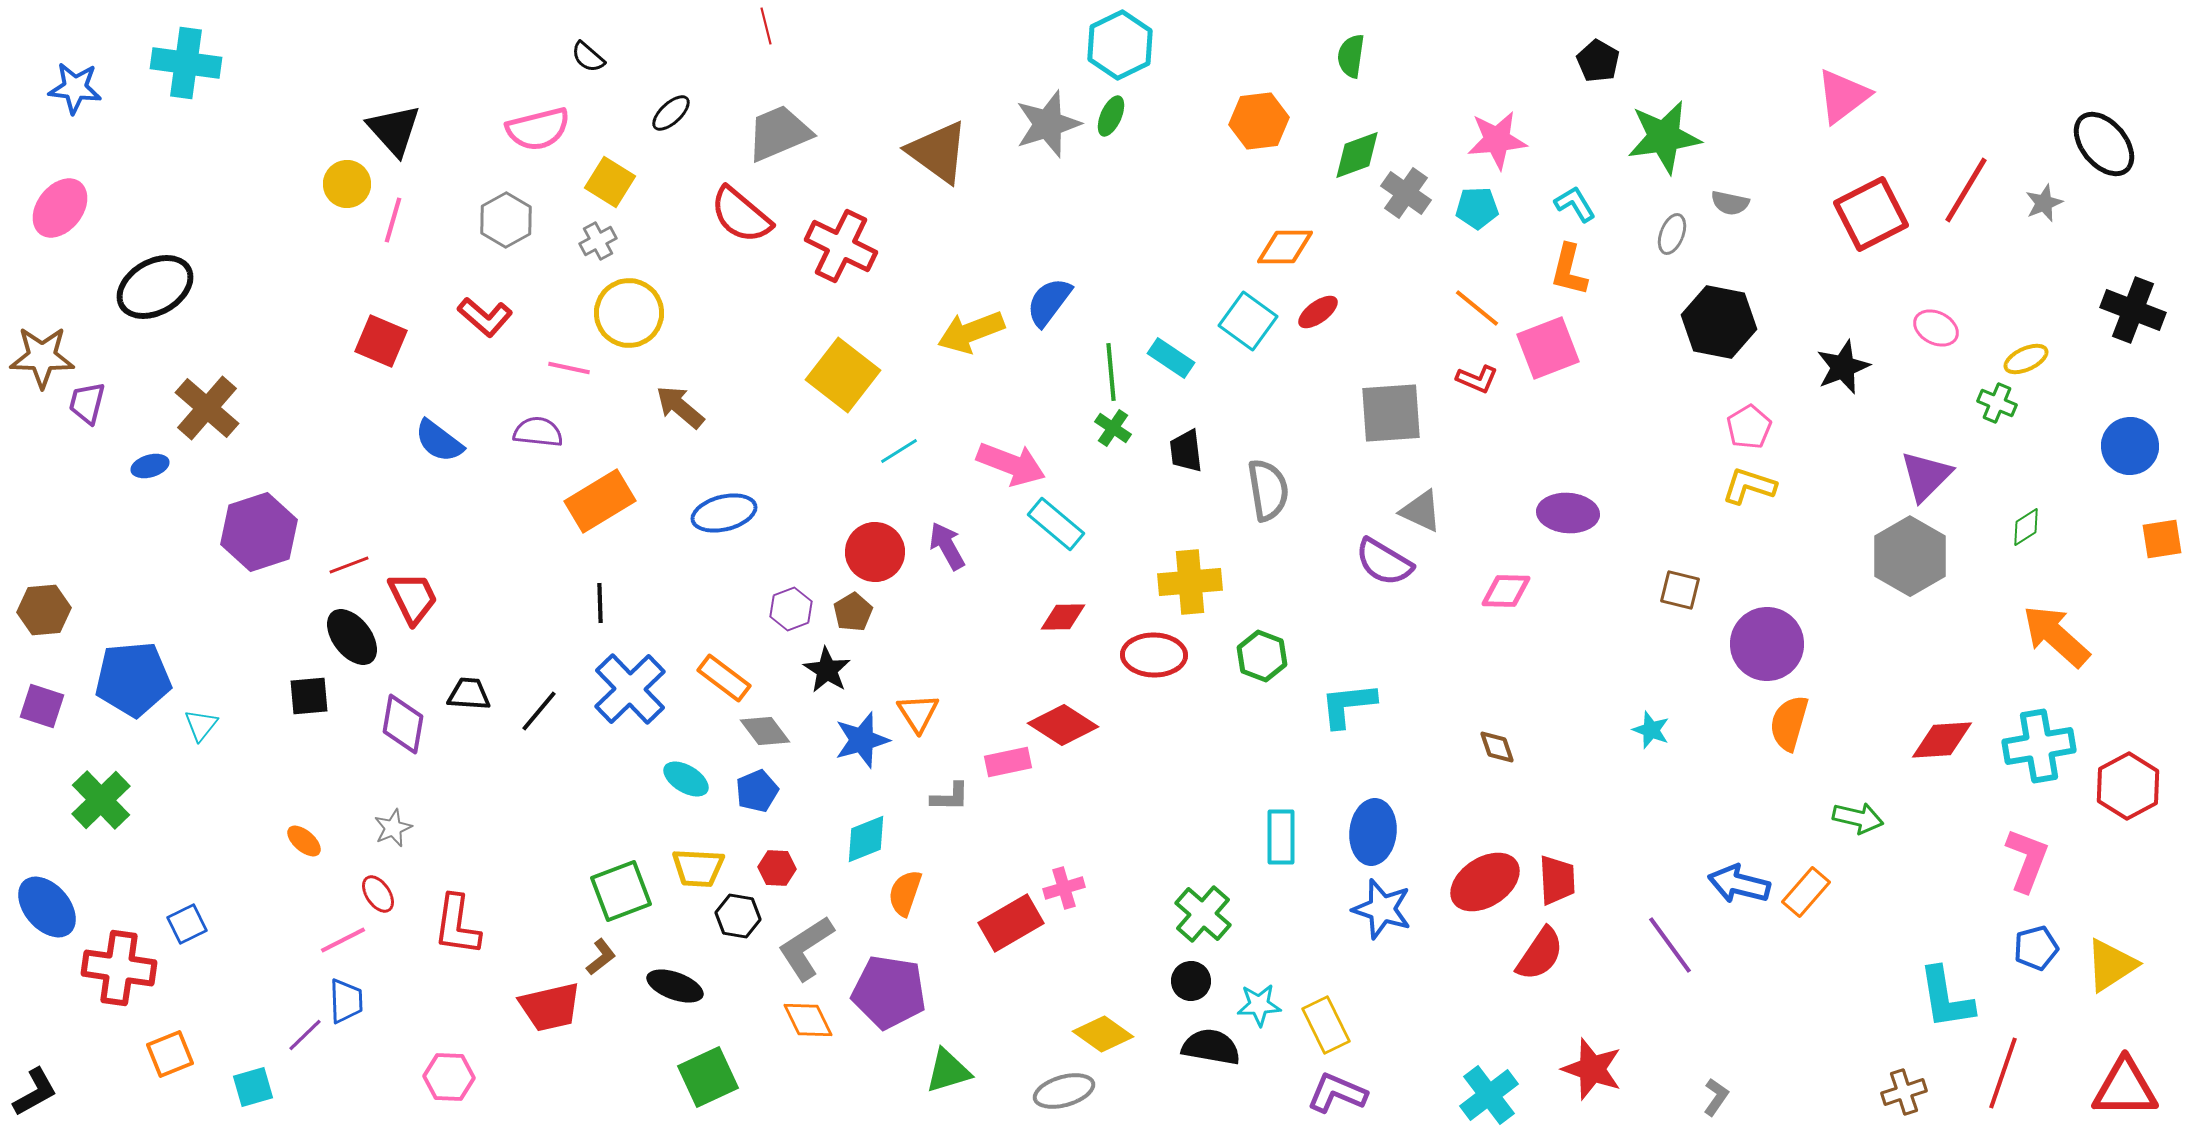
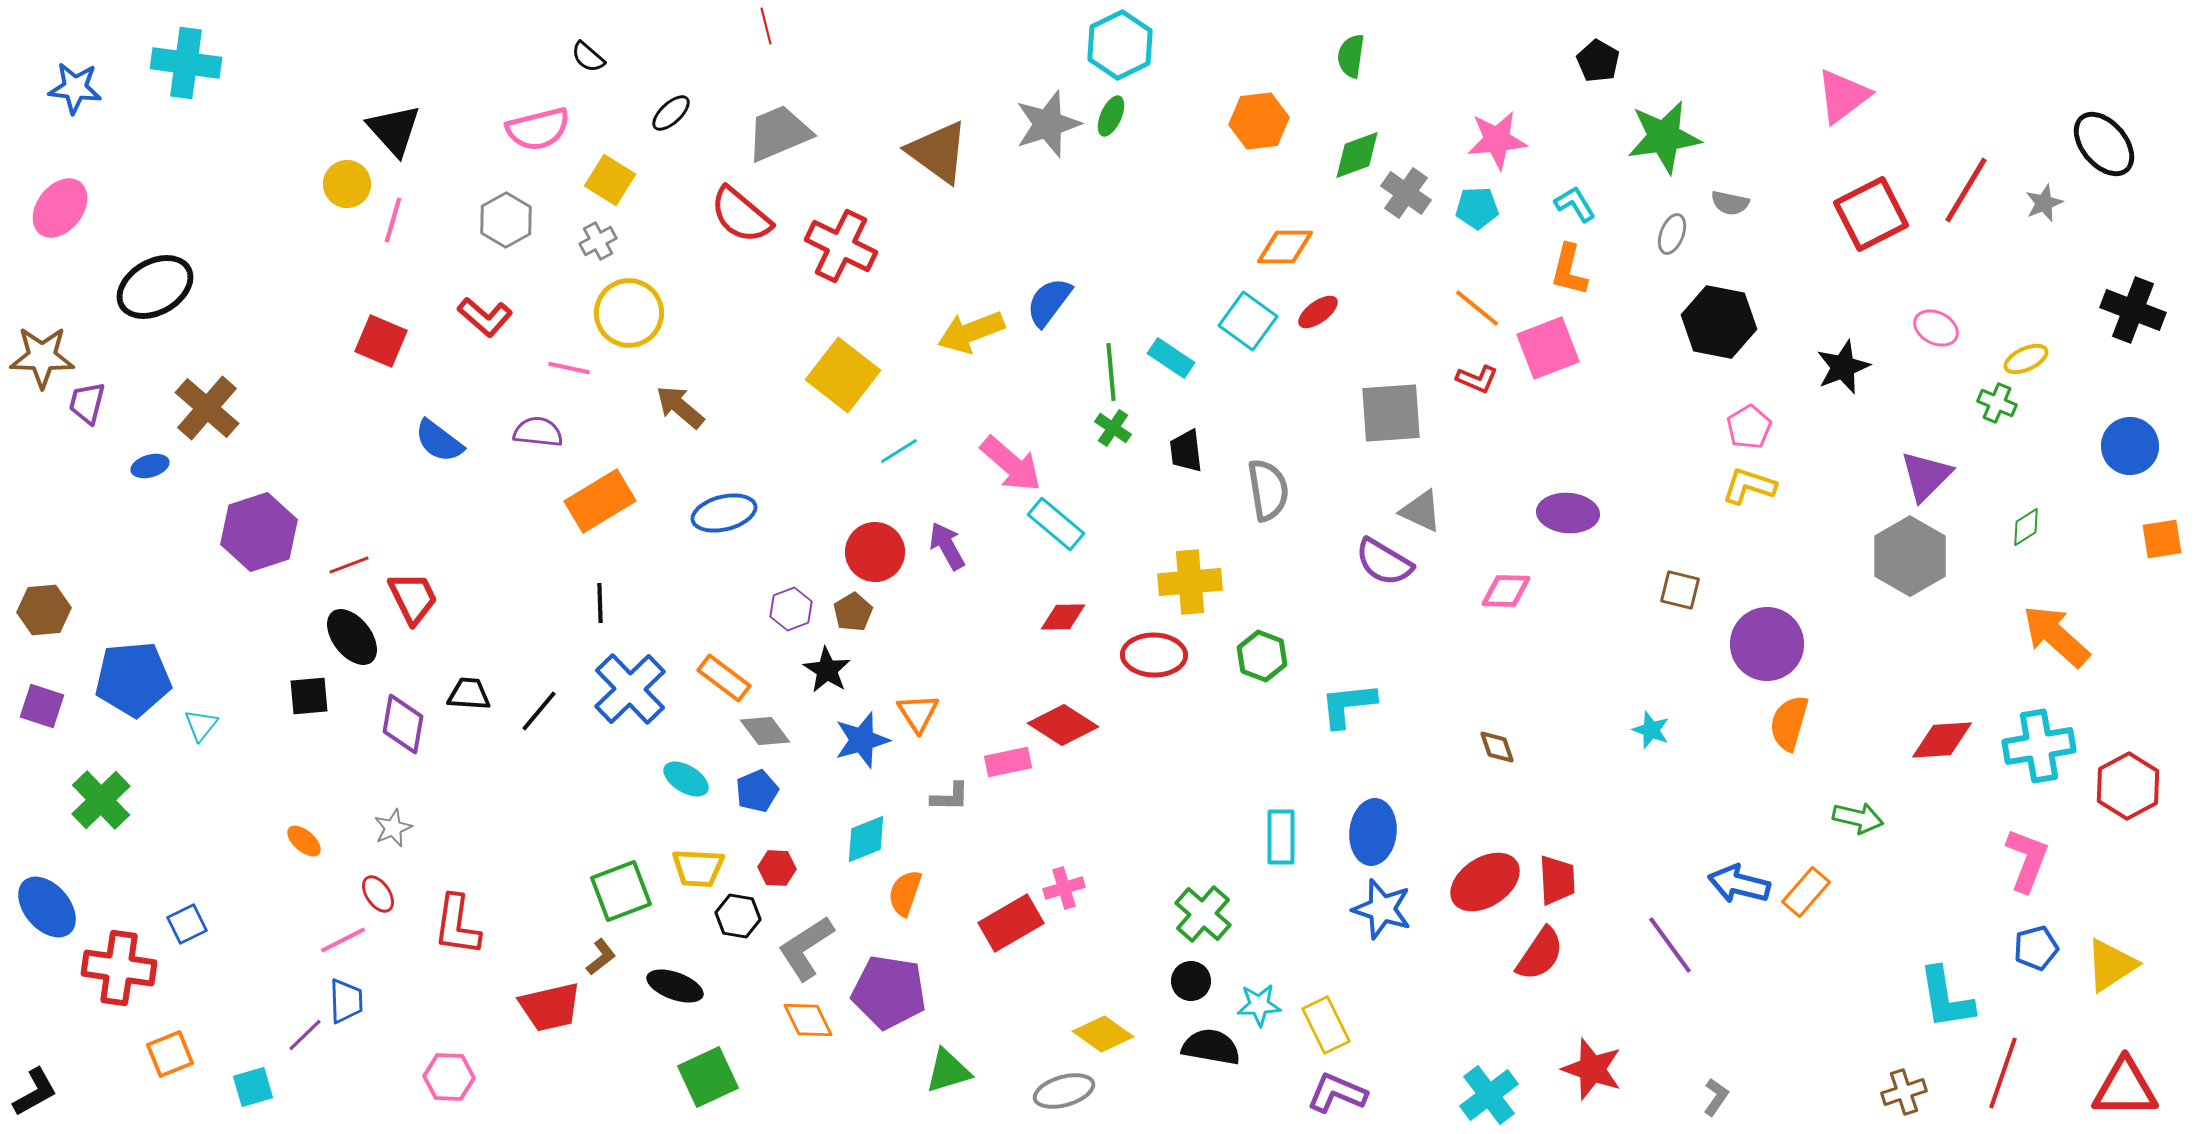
yellow square at (610, 182): moved 2 px up
pink arrow at (1011, 464): rotated 20 degrees clockwise
